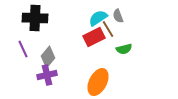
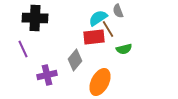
gray semicircle: moved 5 px up
red rectangle: rotated 20 degrees clockwise
gray diamond: moved 27 px right, 3 px down
orange ellipse: moved 2 px right
